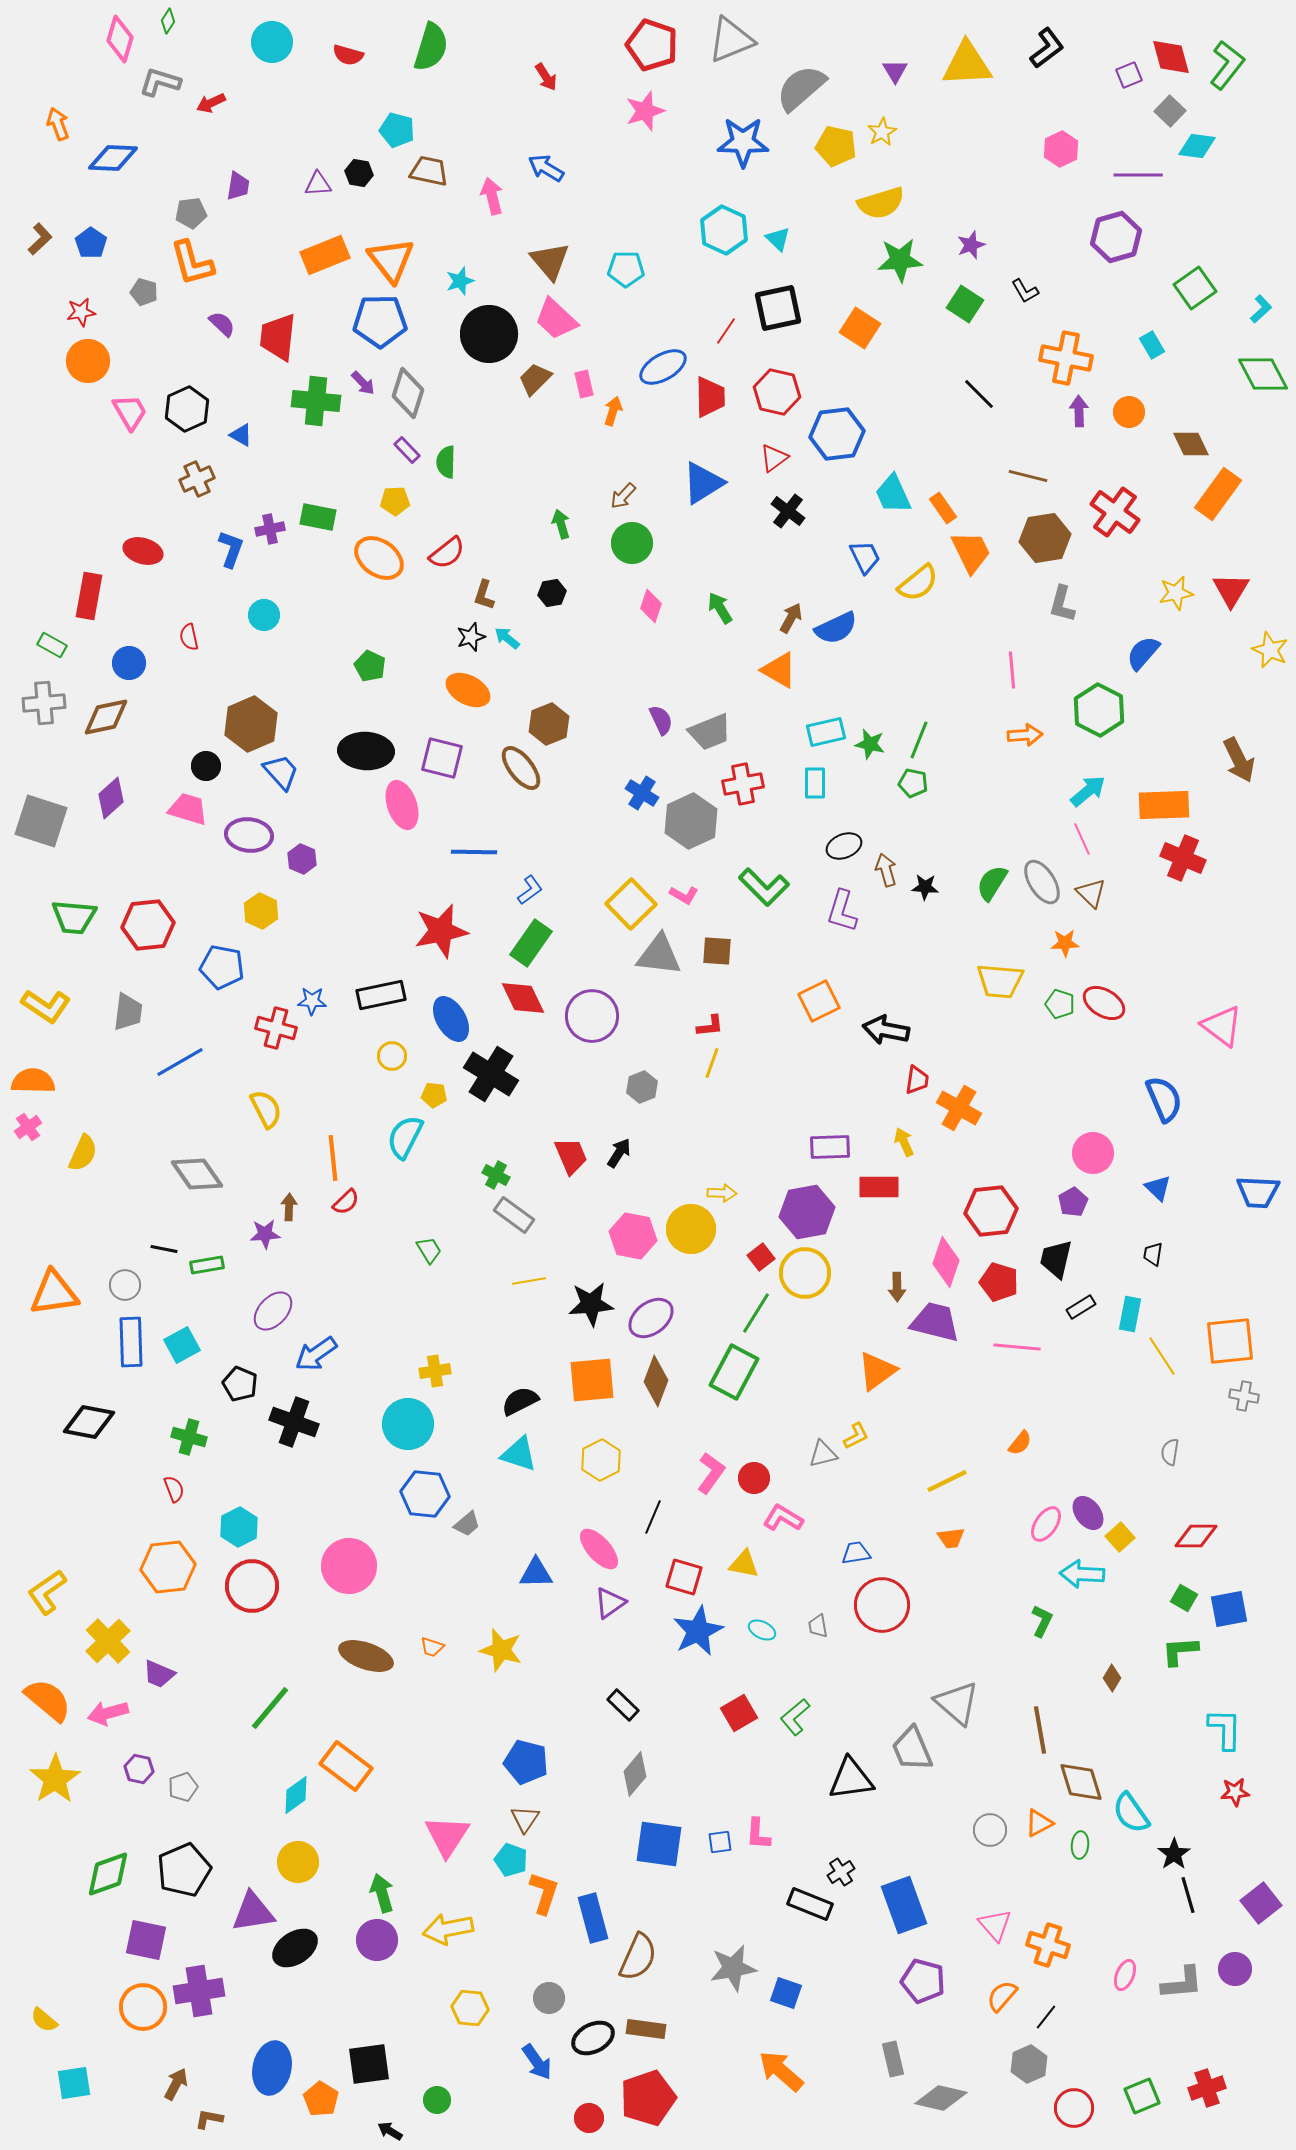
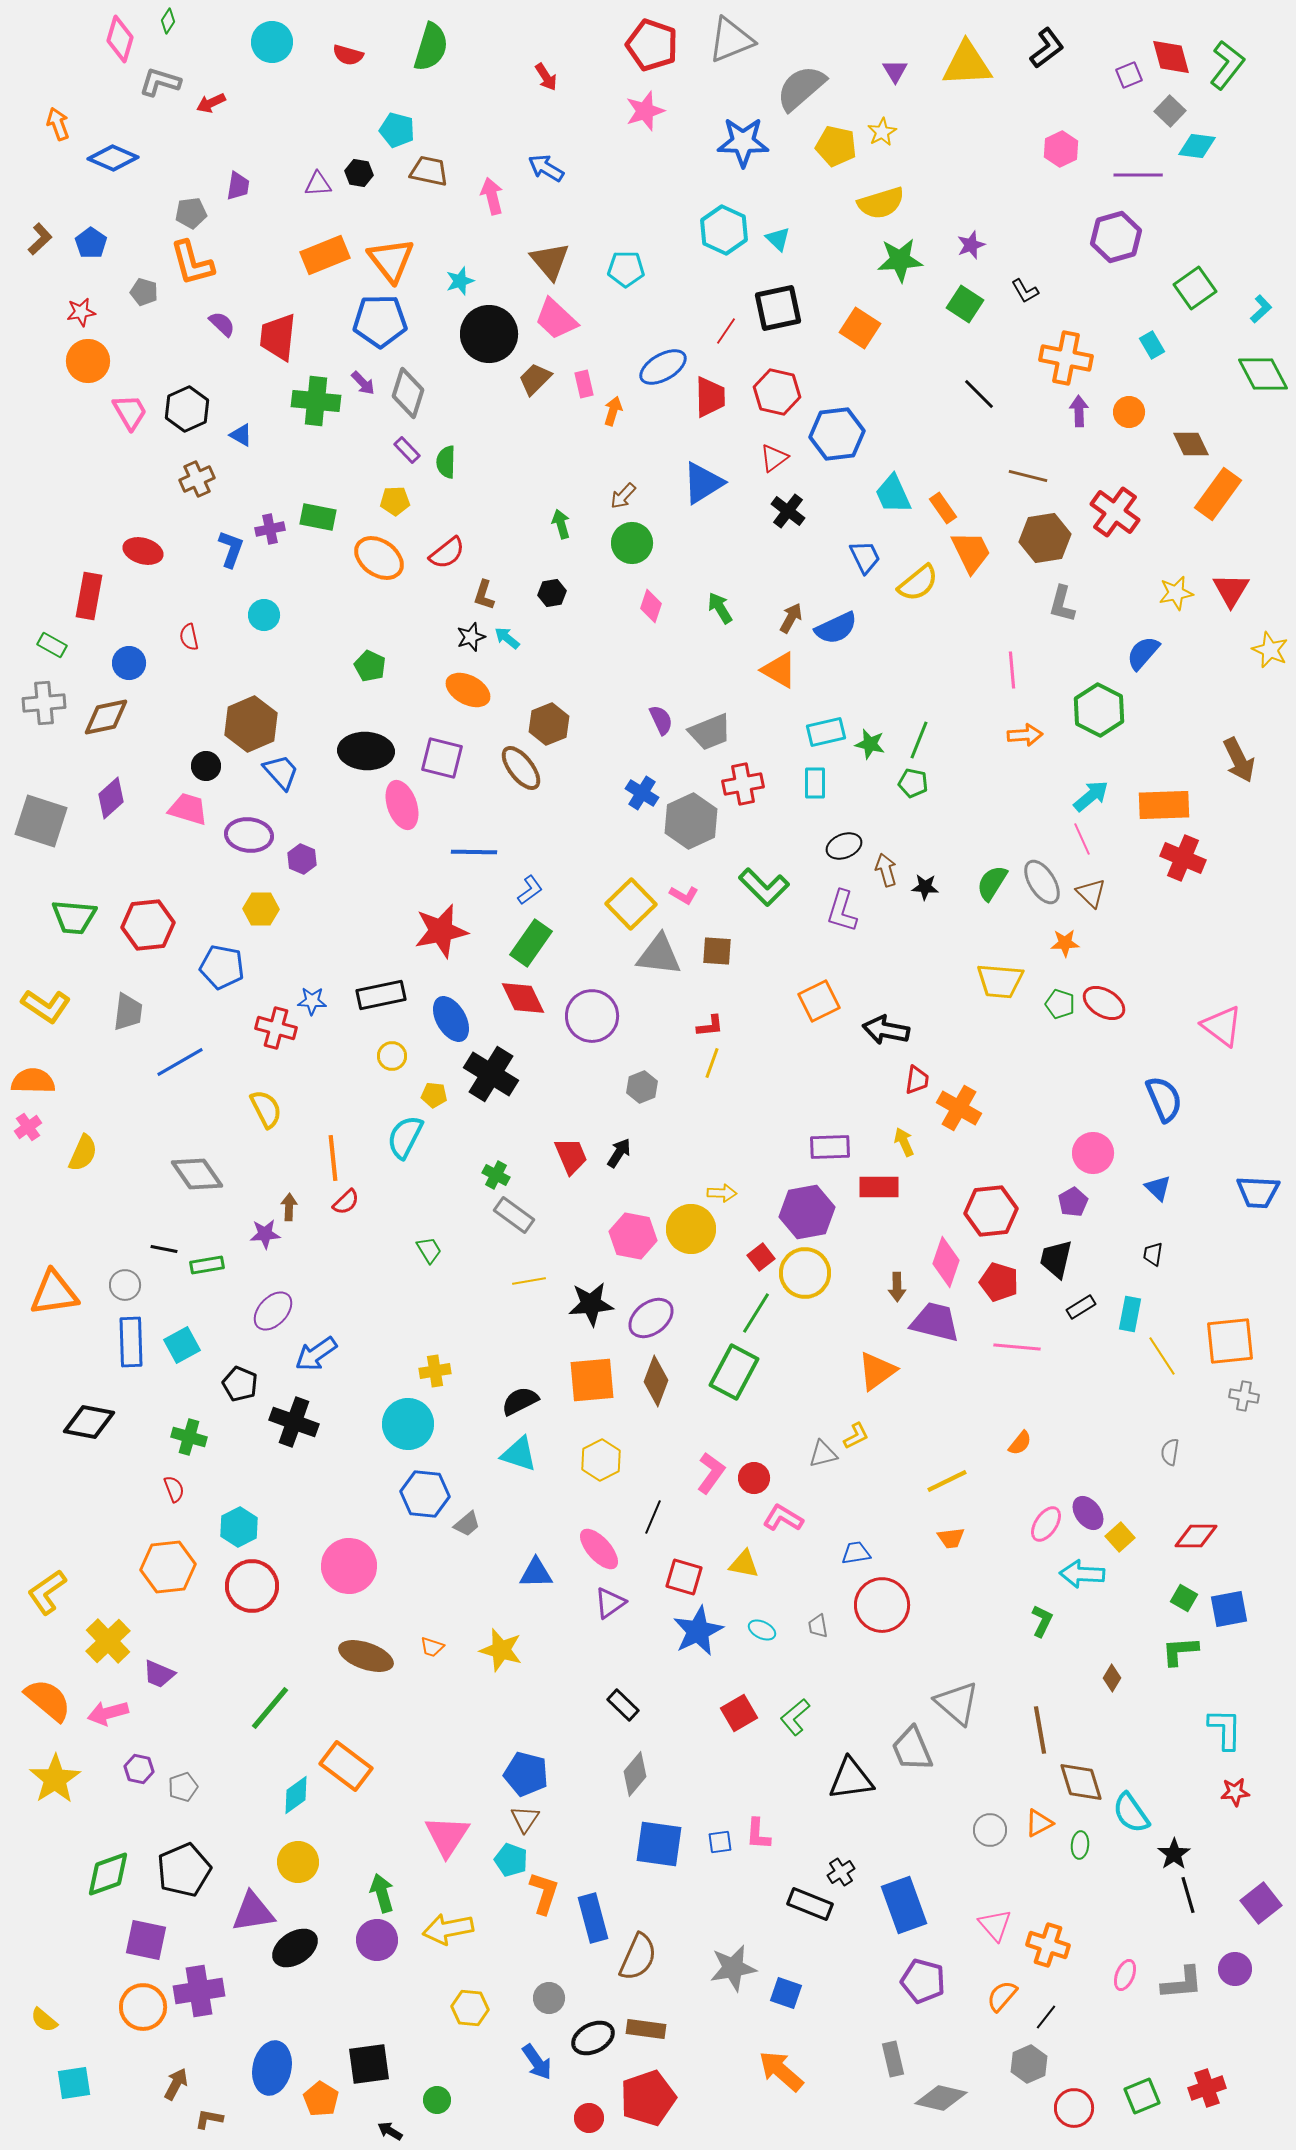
blue diamond at (113, 158): rotated 21 degrees clockwise
cyan arrow at (1088, 791): moved 3 px right, 5 px down
yellow hexagon at (261, 911): moved 2 px up; rotated 24 degrees counterclockwise
blue pentagon at (526, 1762): moved 12 px down
